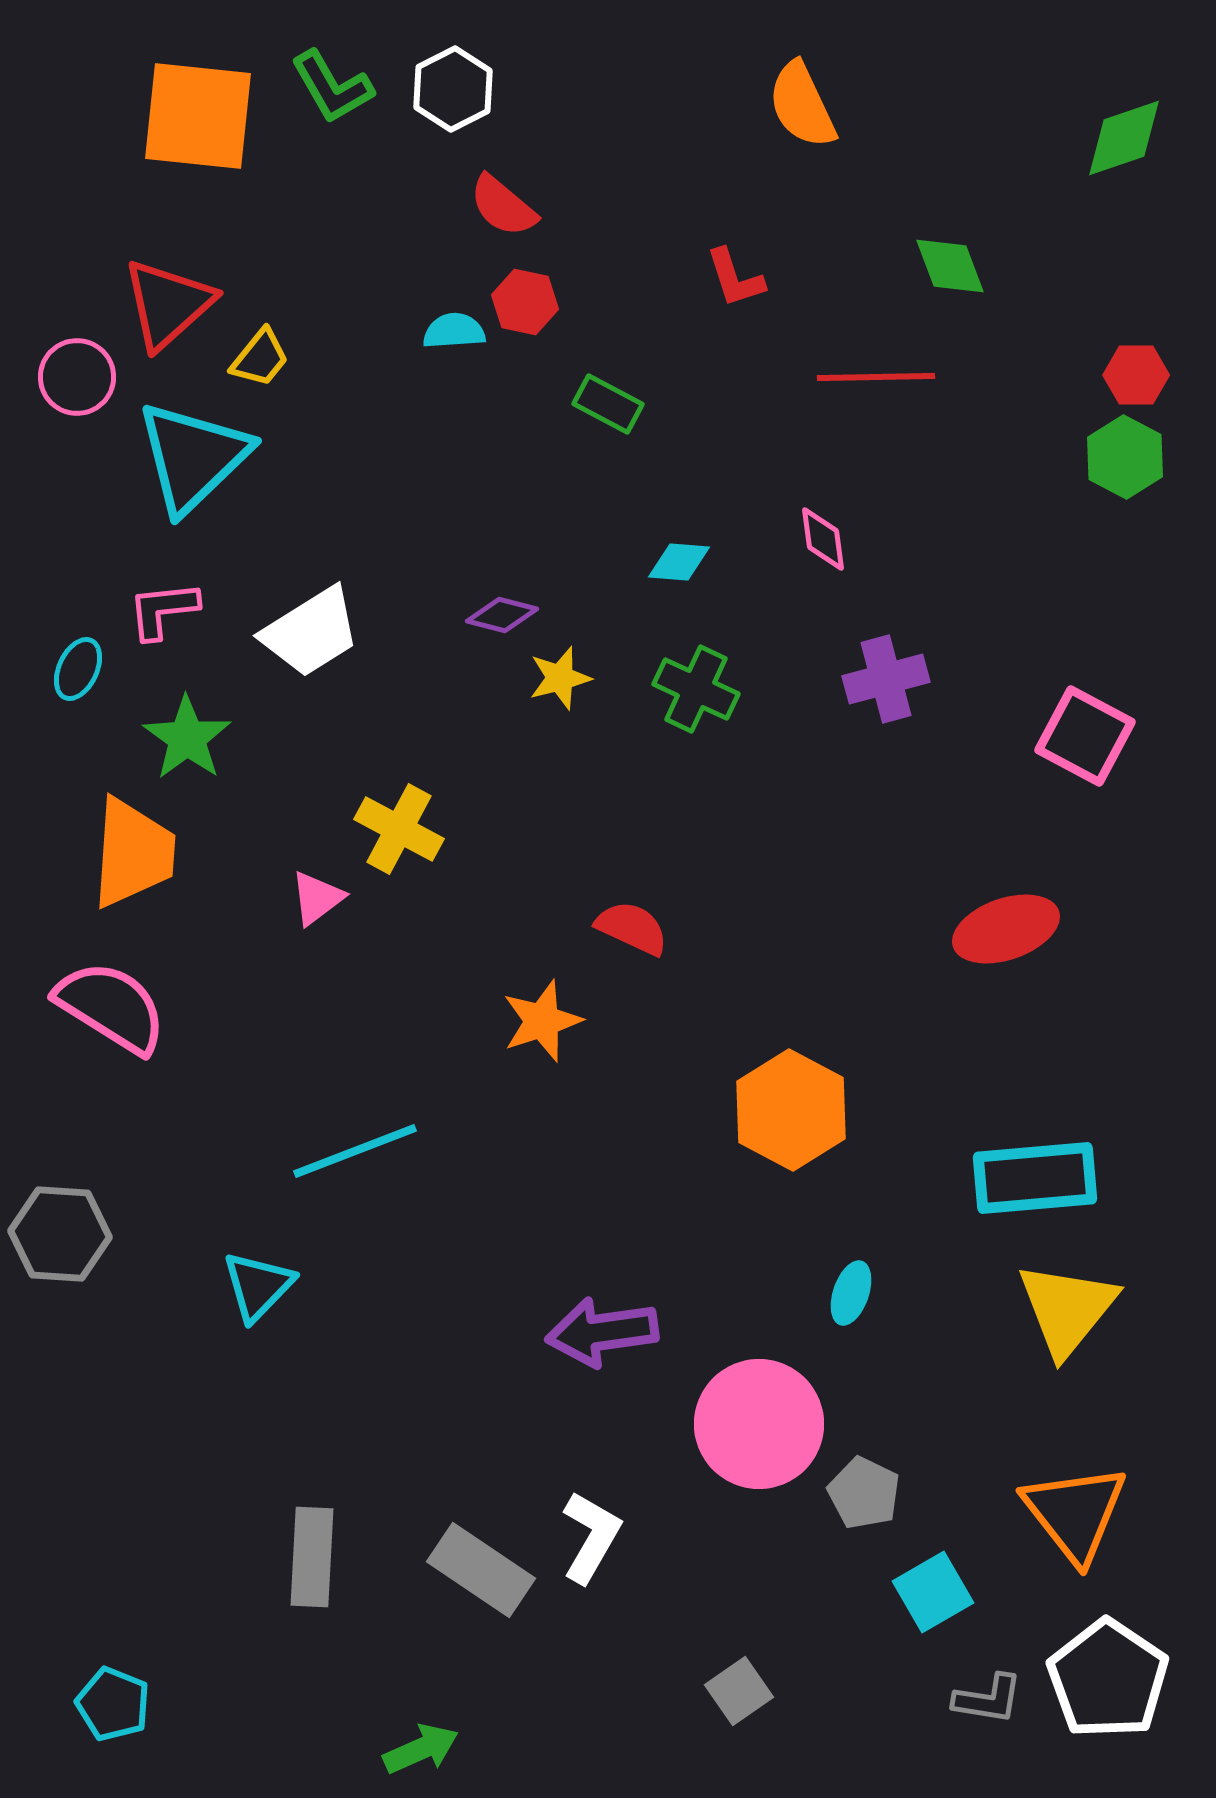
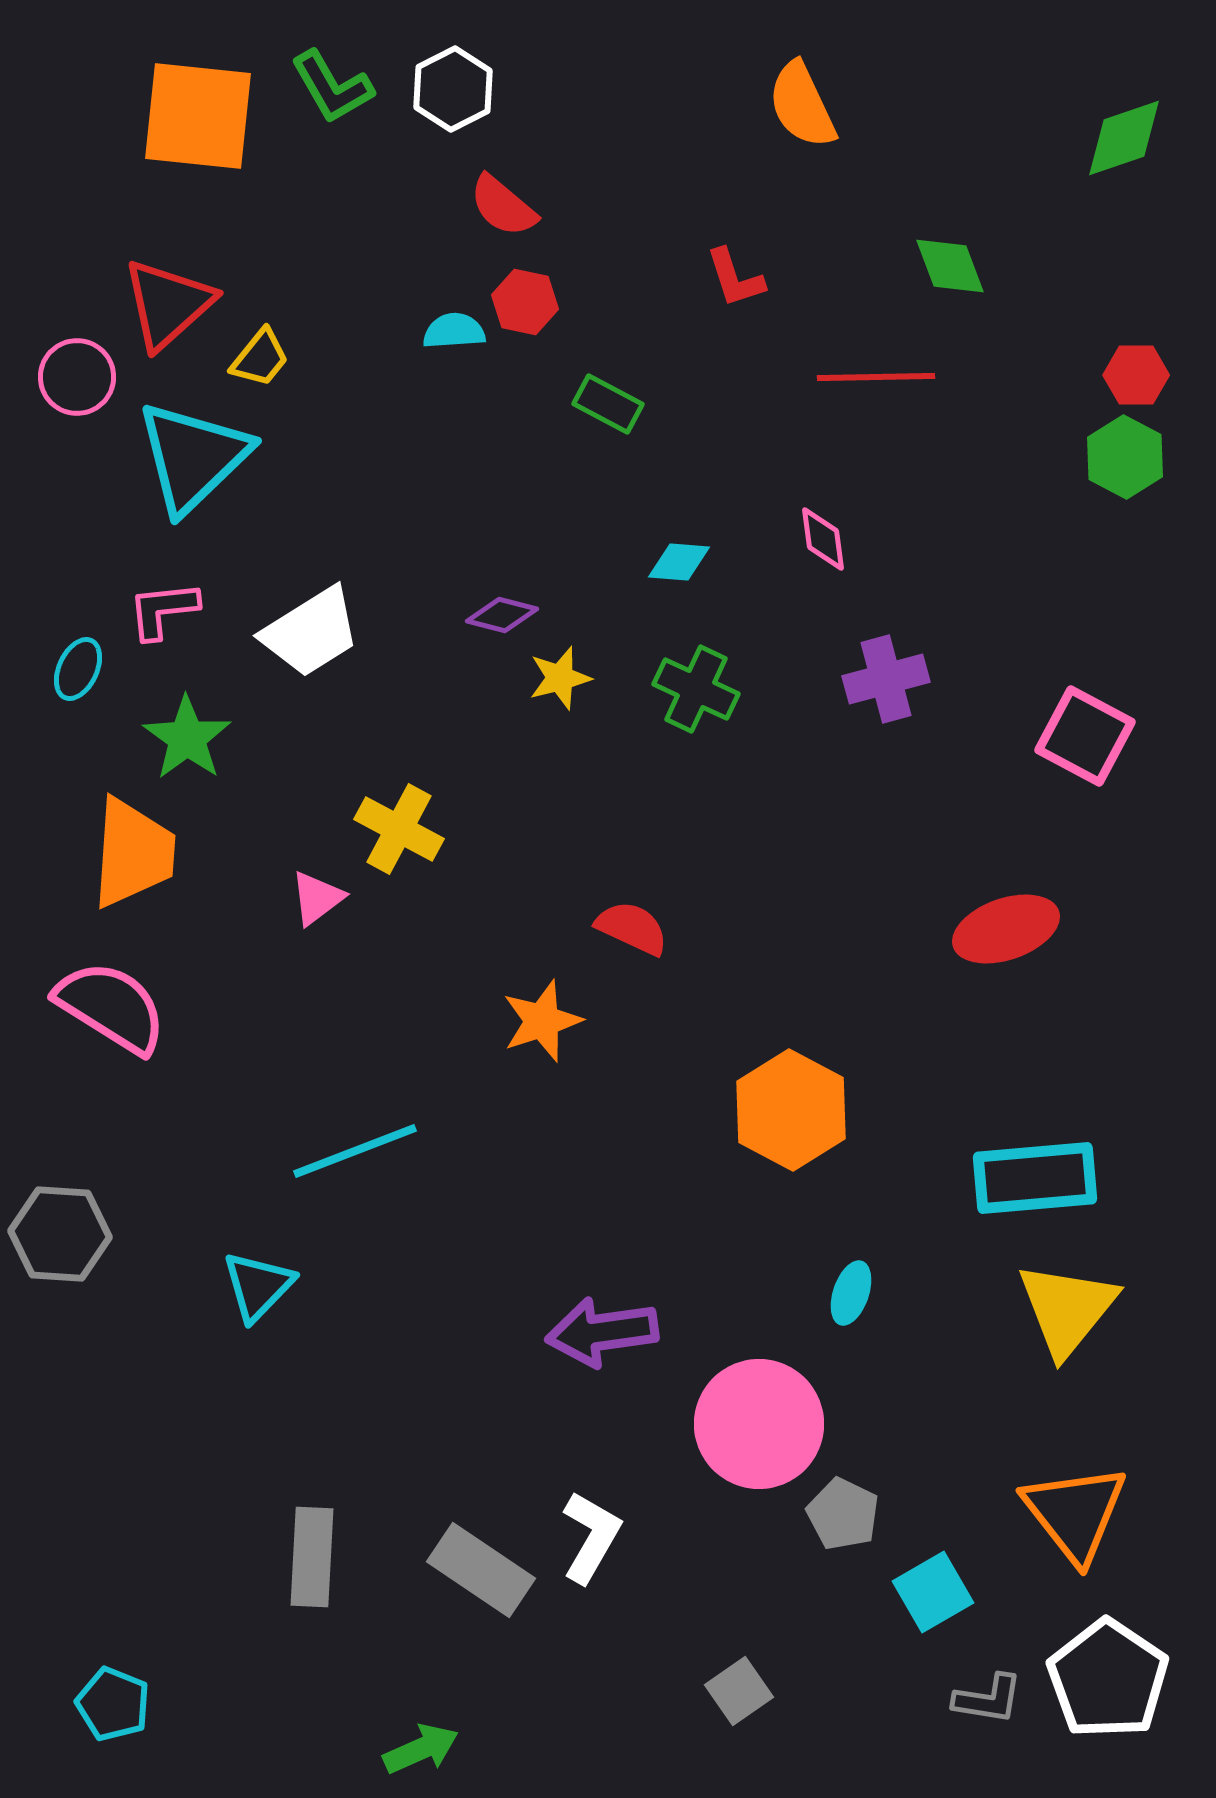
gray pentagon at (864, 1493): moved 21 px left, 21 px down
